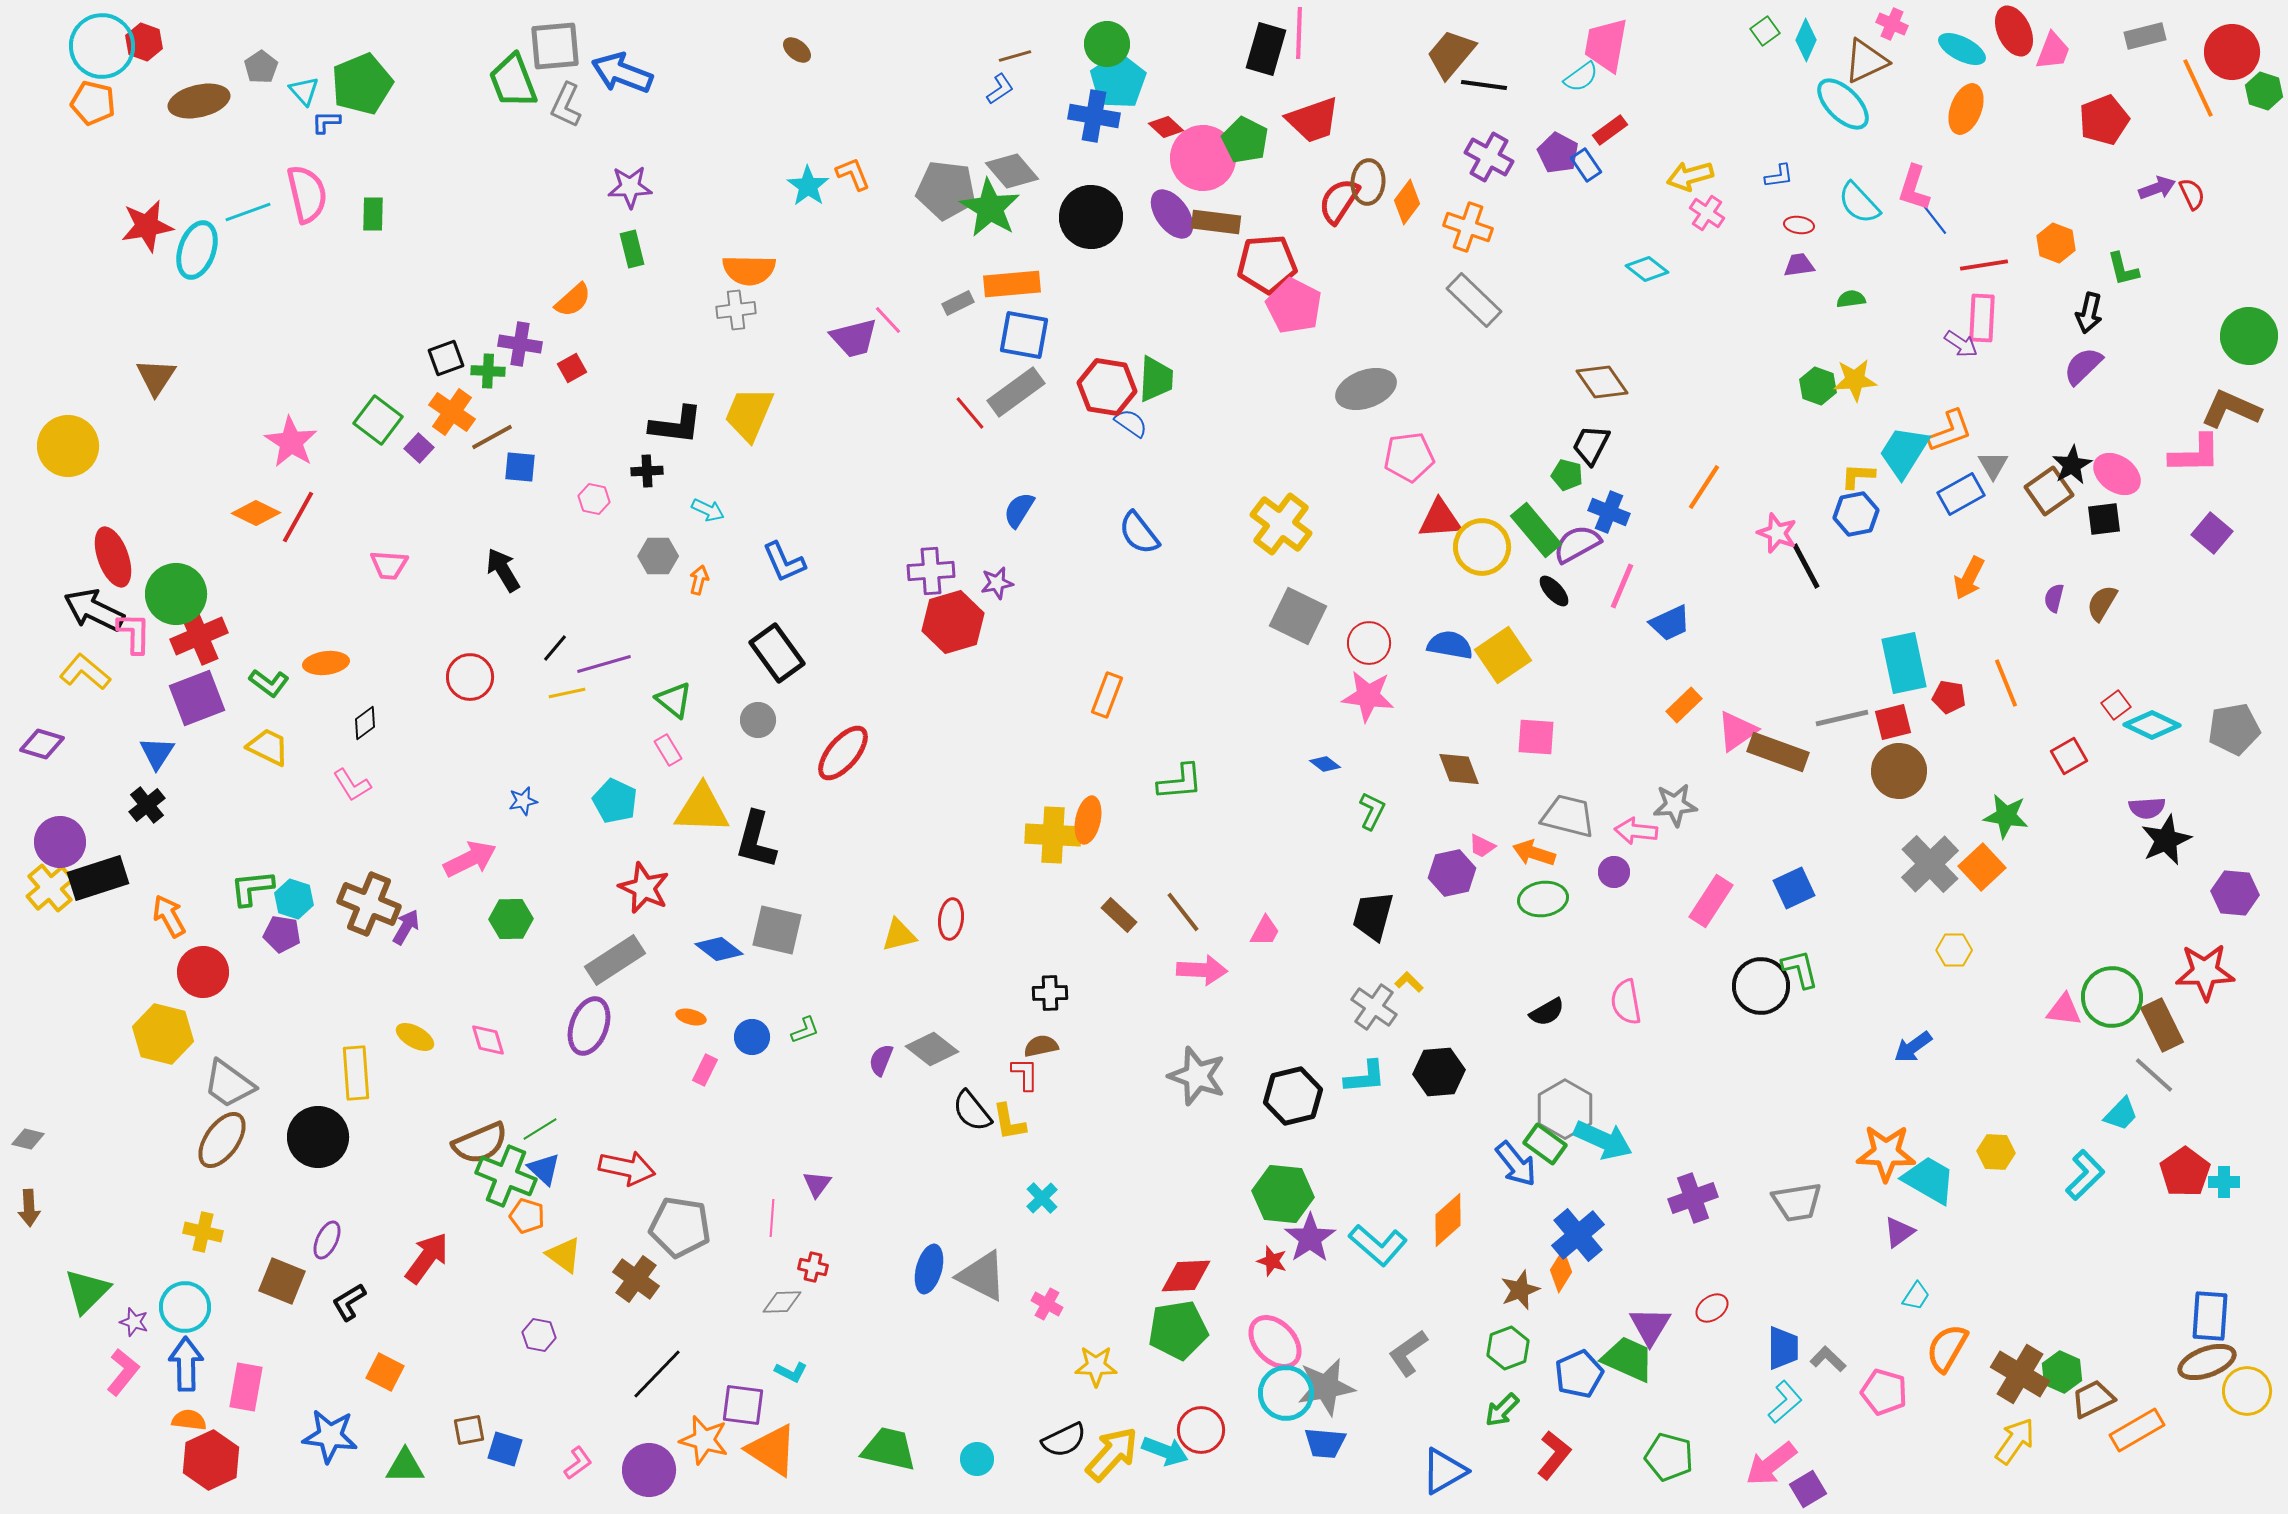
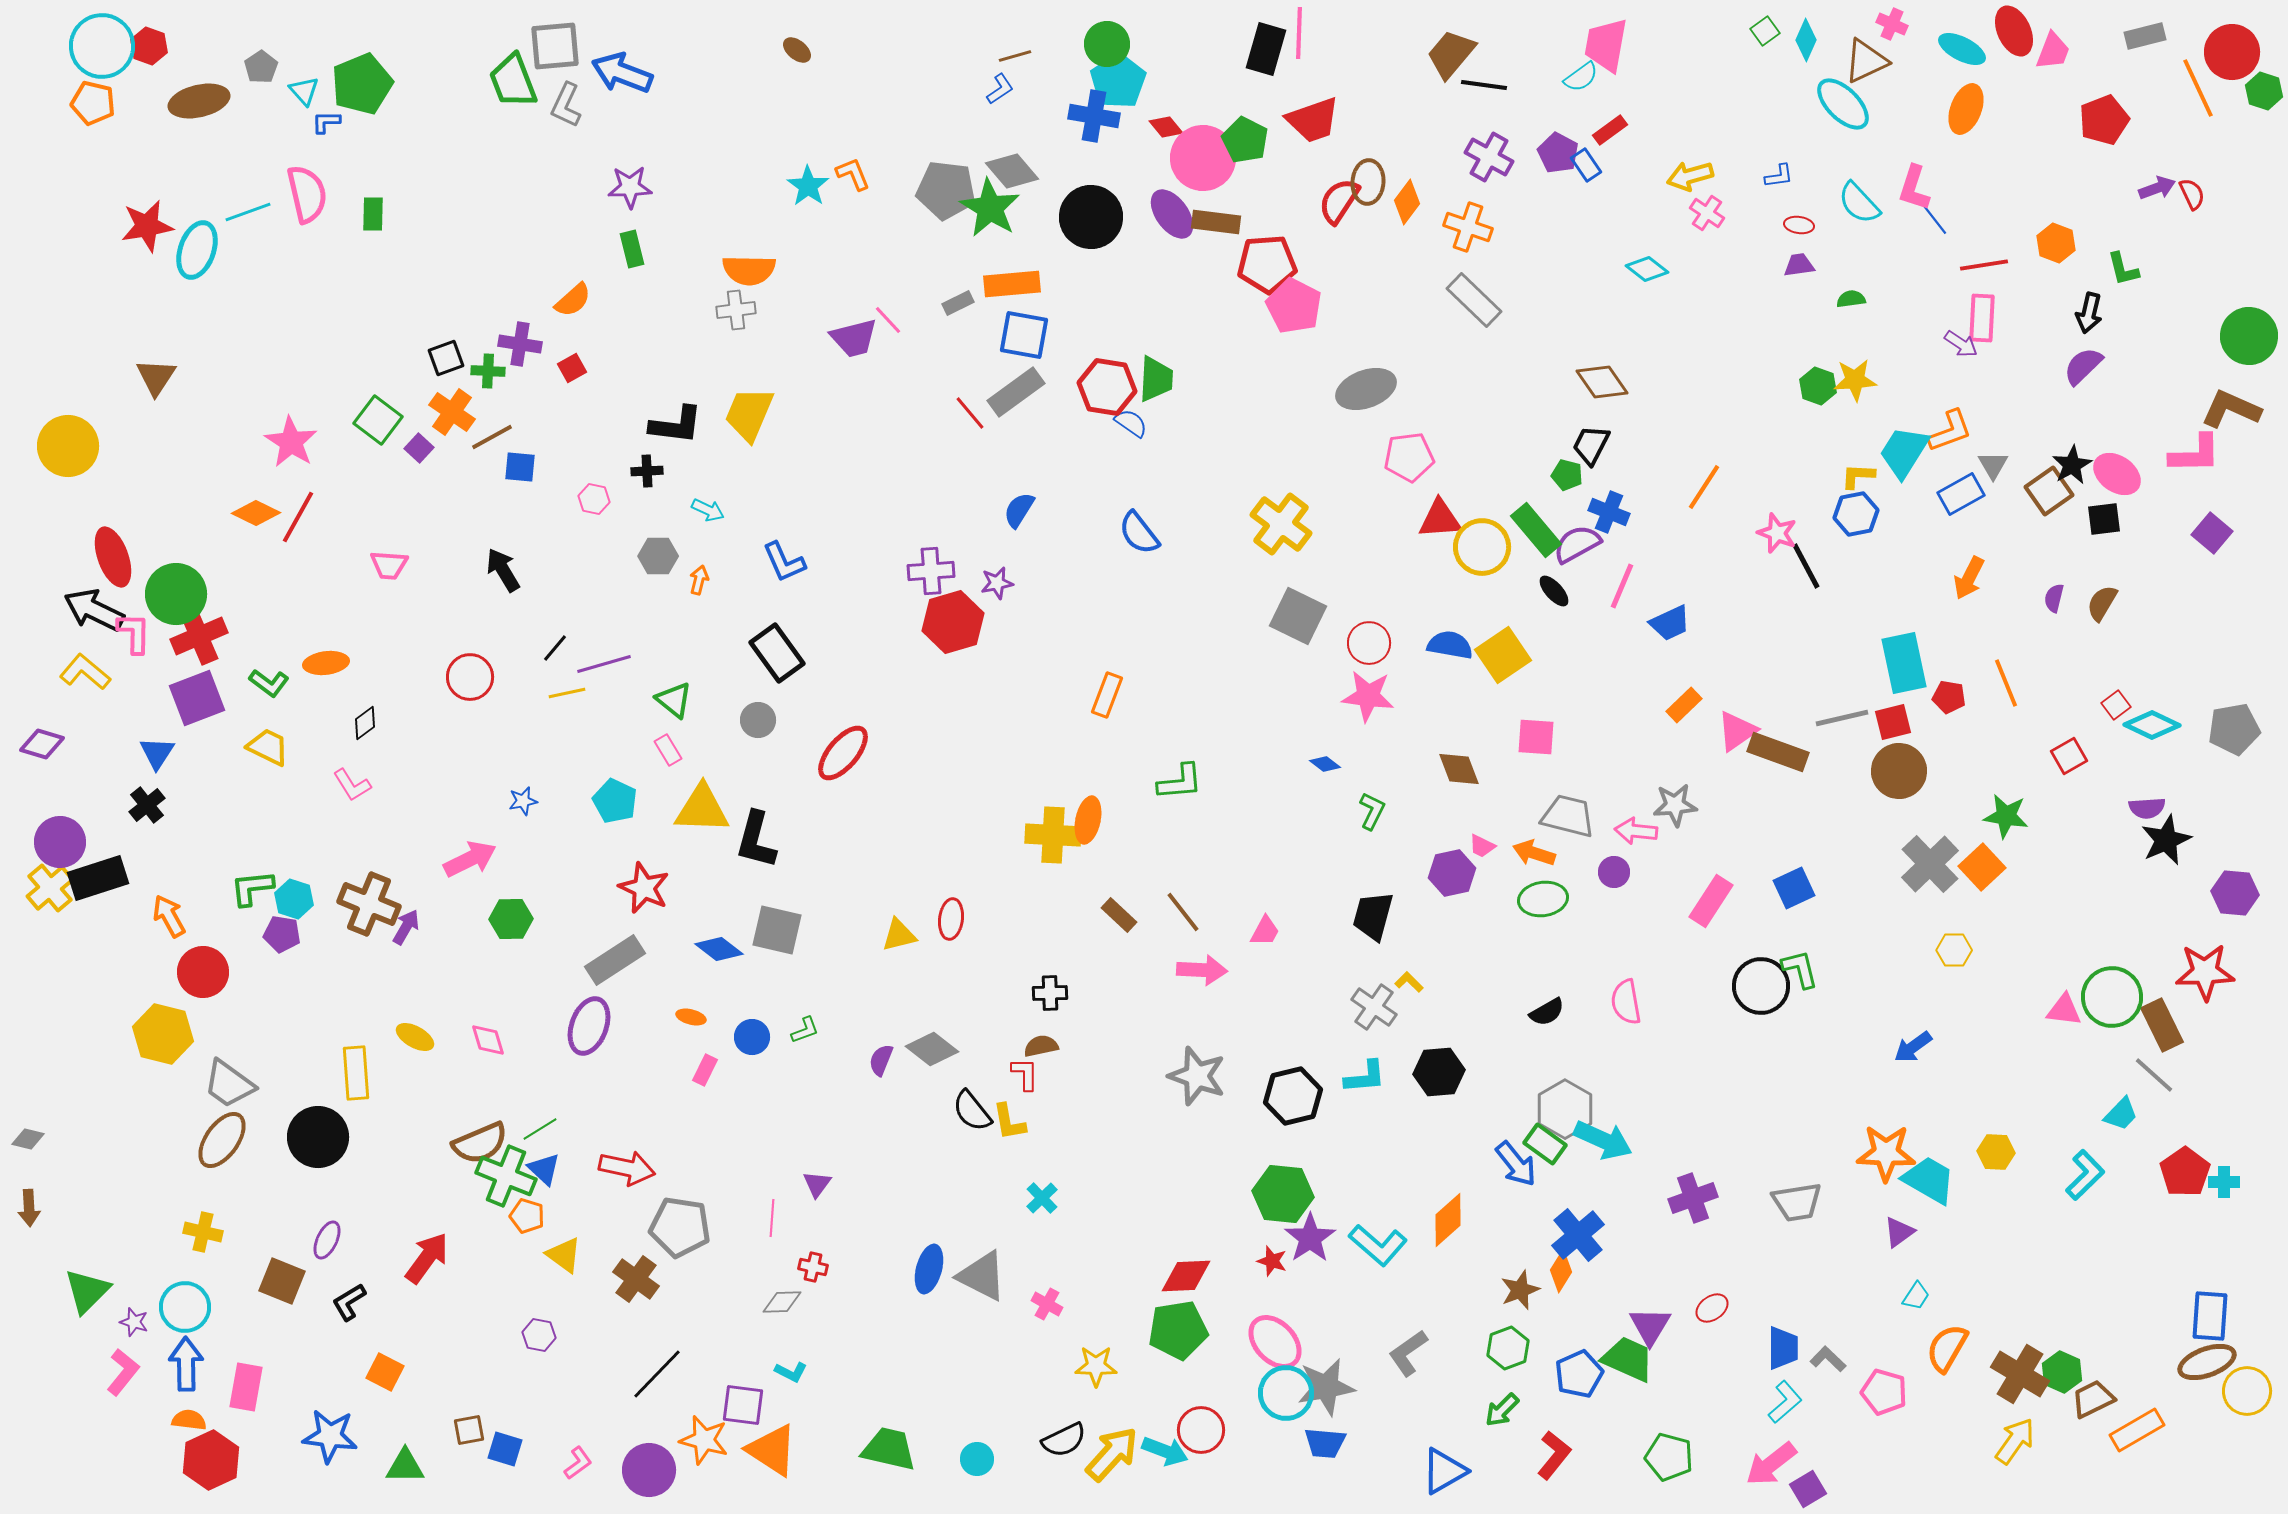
red hexagon at (144, 42): moved 5 px right, 4 px down
red diamond at (1166, 127): rotated 8 degrees clockwise
